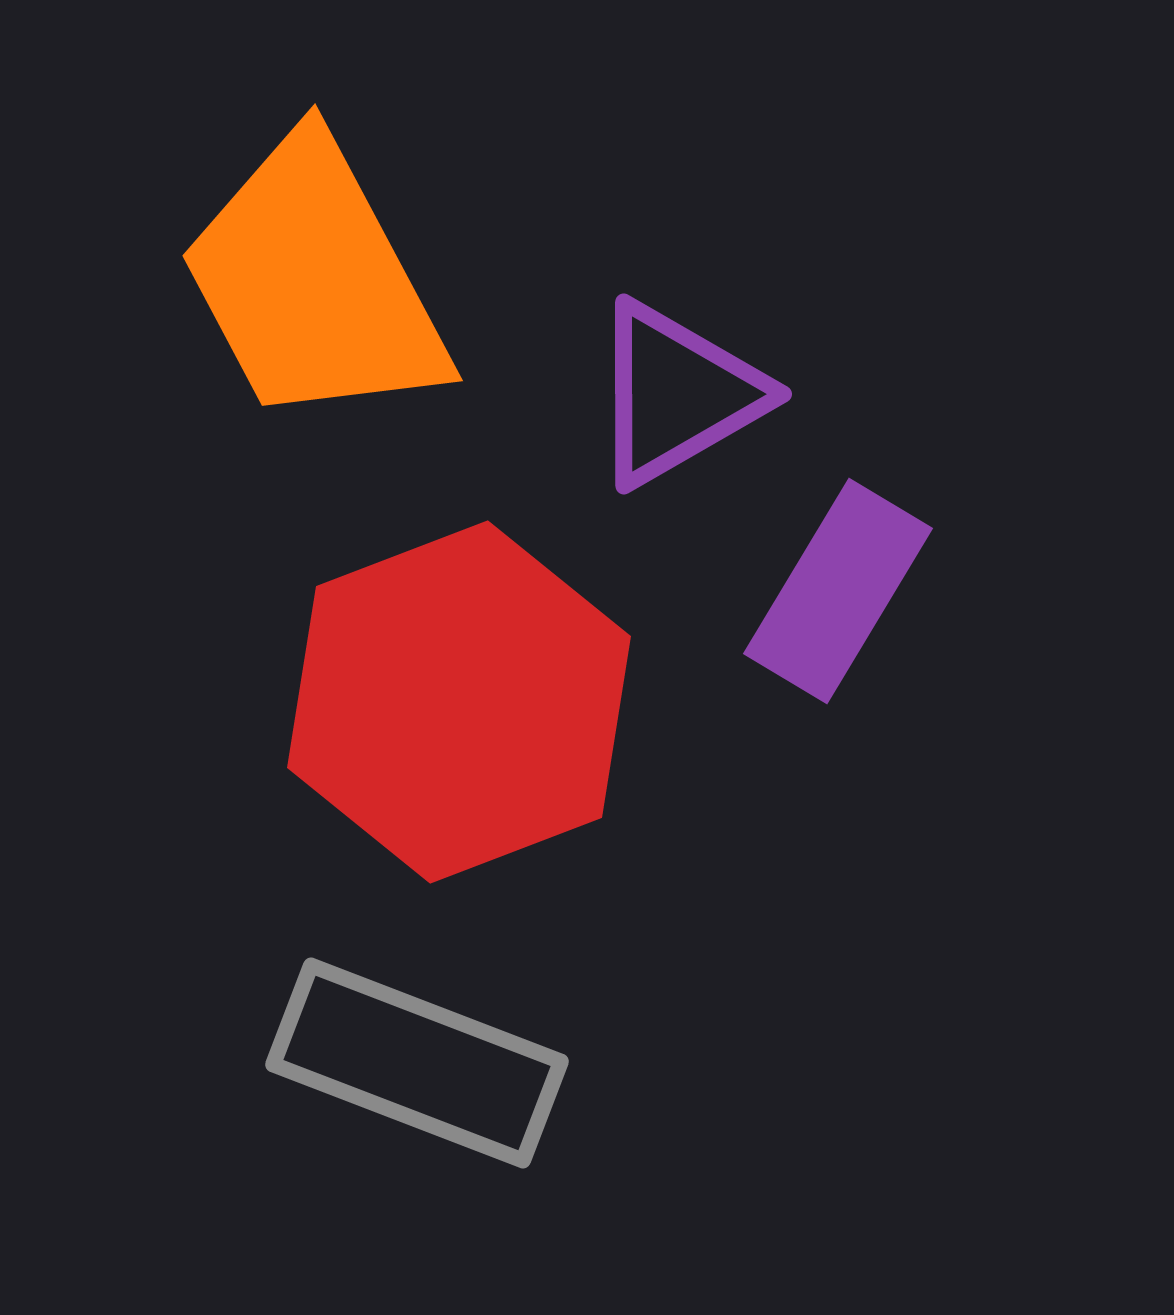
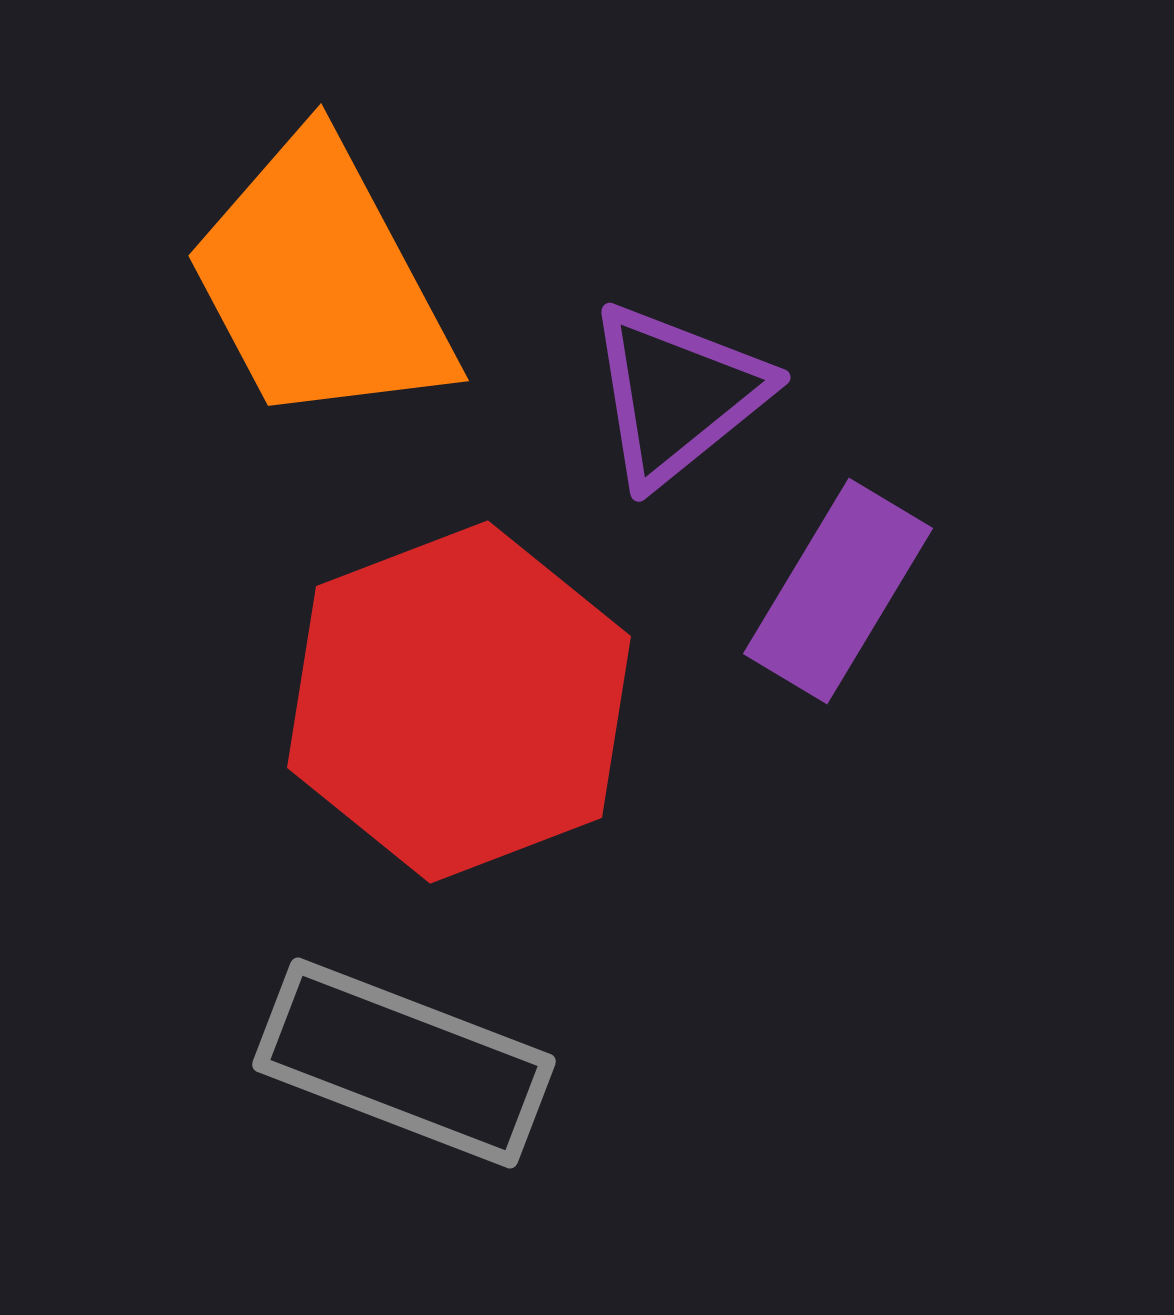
orange trapezoid: moved 6 px right
purple triangle: rotated 9 degrees counterclockwise
gray rectangle: moved 13 px left
